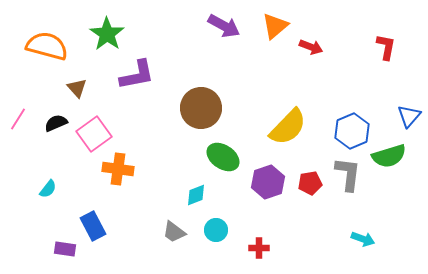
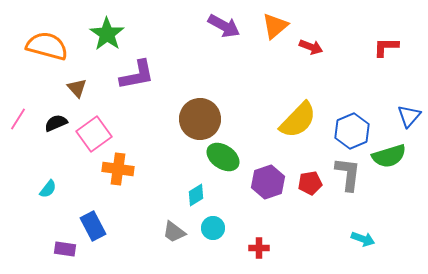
red L-shape: rotated 100 degrees counterclockwise
brown circle: moved 1 px left, 11 px down
yellow semicircle: moved 10 px right, 7 px up
cyan diamond: rotated 10 degrees counterclockwise
cyan circle: moved 3 px left, 2 px up
